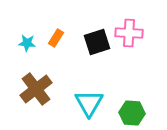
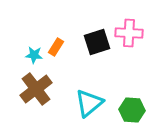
orange rectangle: moved 9 px down
cyan star: moved 7 px right, 12 px down
cyan triangle: rotated 20 degrees clockwise
green hexagon: moved 3 px up
